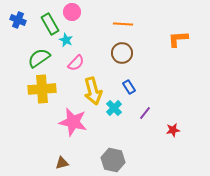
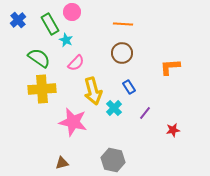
blue cross: rotated 28 degrees clockwise
orange L-shape: moved 8 px left, 28 px down
green semicircle: rotated 70 degrees clockwise
